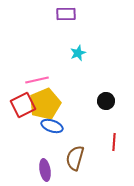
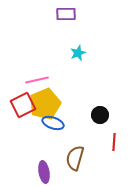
black circle: moved 6 px left, 14 px down
blue ellipse: moved 1 px right, 3 px up
purple ellipse: moved 1 px left, 2 px down
